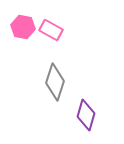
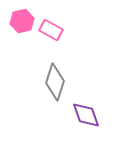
pink hexagon: moved 1 px left, 6 px up; rotated 25 degrees counterclockwise
purple diamond: rotated 36 degrees counterclockwise
